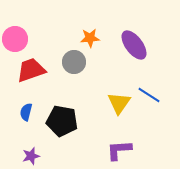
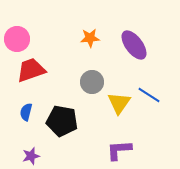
pink circle: moved 2 px right
gray circle: moved 18 px right, 20 px down
